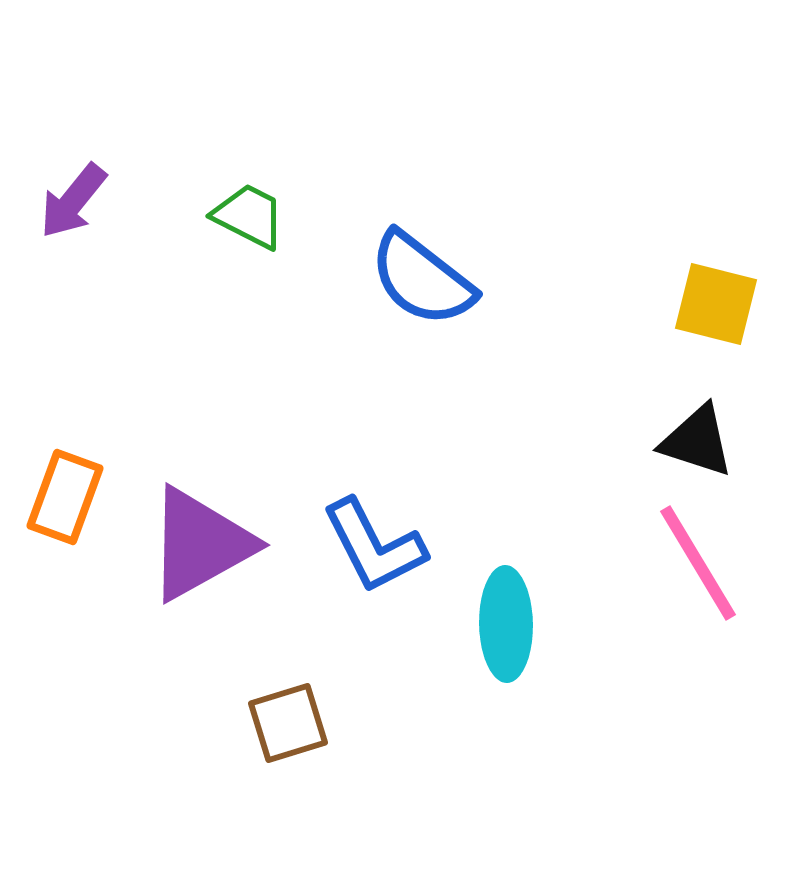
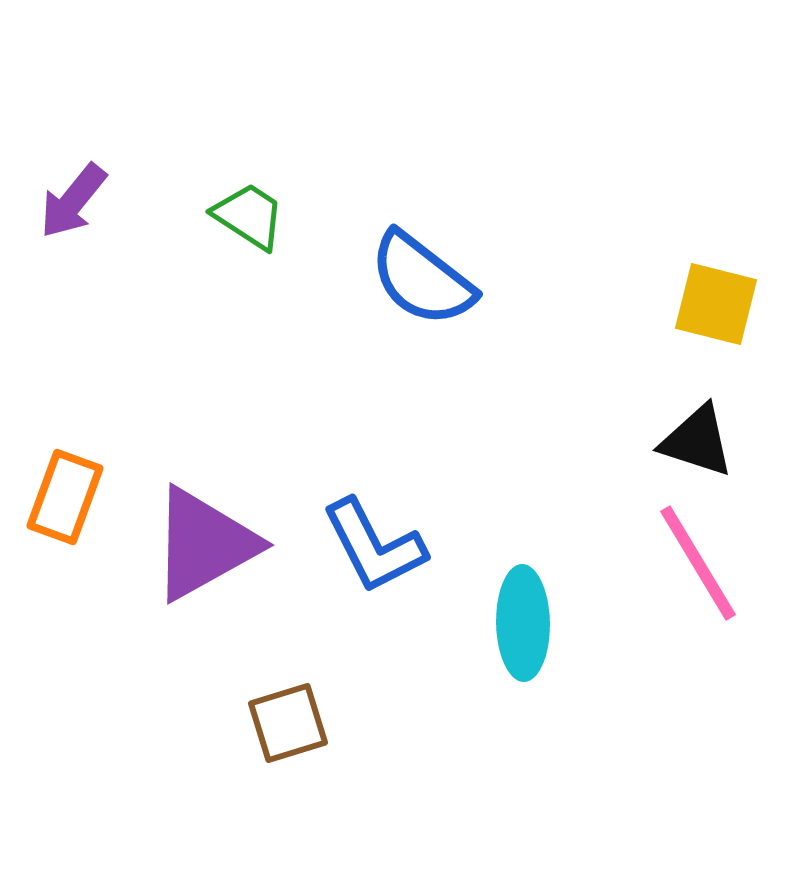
green trapezoid: rotated 6 degrees clockwise
purple triangle: moved 4 px right
cyan ellipse: moved 17 px right, 1 px up
